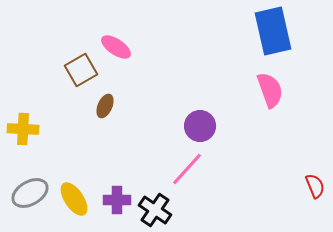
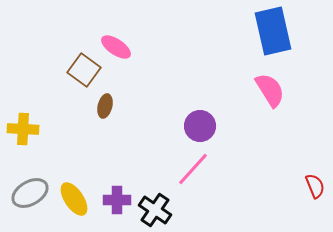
brown square: moved 3 px right; rotated 24 degrees counterclockwise
pink semicircle: rotated 12 degrees counterclockwise
brown ellipse: rotated 10 degrees counterclockwise
pink line: moved 6 px right
